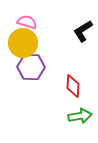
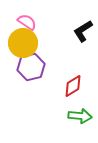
pink semicircle: rotated 18 degrees clockwise
purple hexagon: rotated 16 degrees counterclockwise
red diamond: rotated 55 degrees clockwise
green arrow: rotated 15 degrees clockwise
